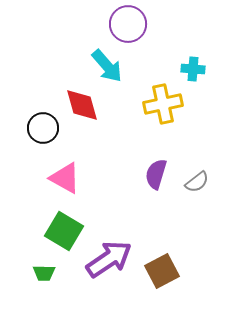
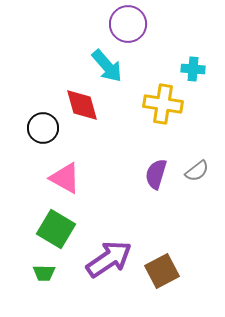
yellow cross: rotated 21 degrees clockwise
gray semicircle: moved 11 px up
green square: moved 8 px left, 2 px up
